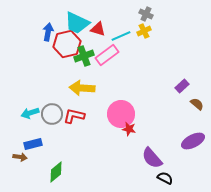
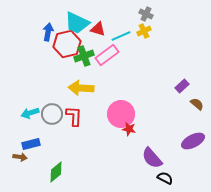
yellow arrow: moved 1 px left
red L-shape: rotated 80 degrees clockwise
blue rectangle: moved 2 px left
